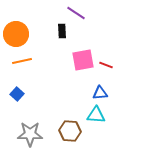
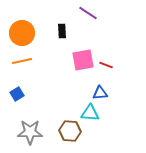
purple line: moved 12 px right
orange circle: moved 6 px right, 1 px up
blue square: rotated 16 degrees clockwise
cyan triangle: moved 6 px left, 2 px up
gray star: moved 2 px up
